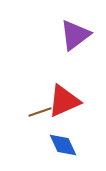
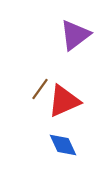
brown line: moved 23 px up; rotated 35 degrees counterclockwise
